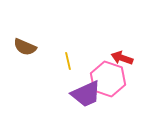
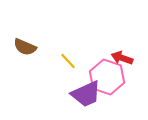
yellow line: rotated 30 degrees counterclockwise
pink hexagon: moved 1 px left, 2 px up
